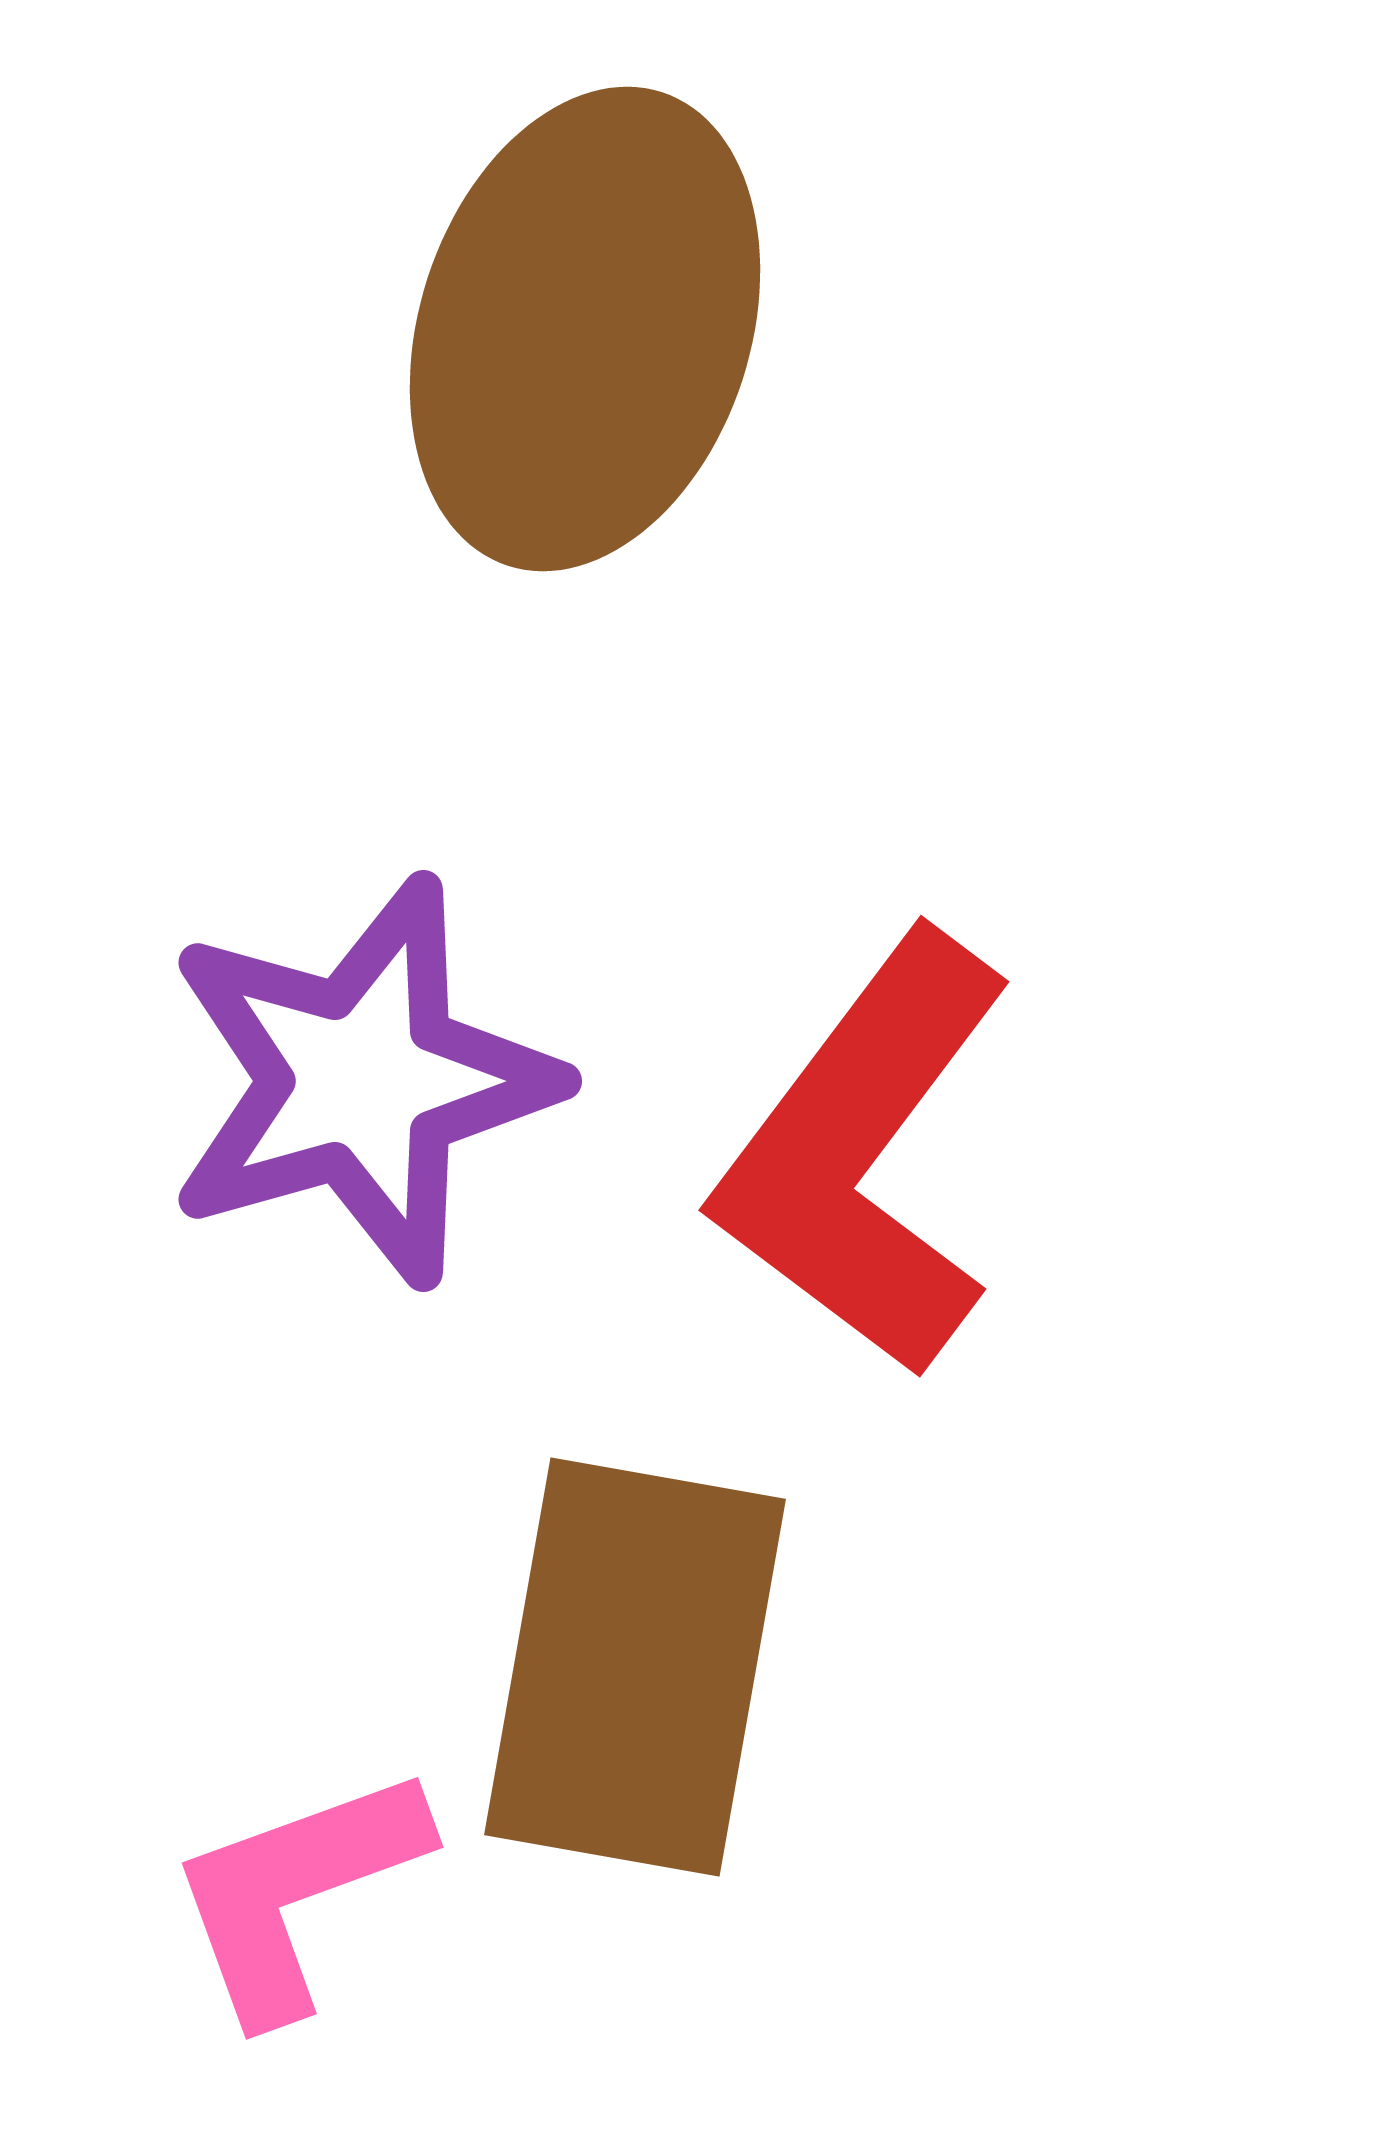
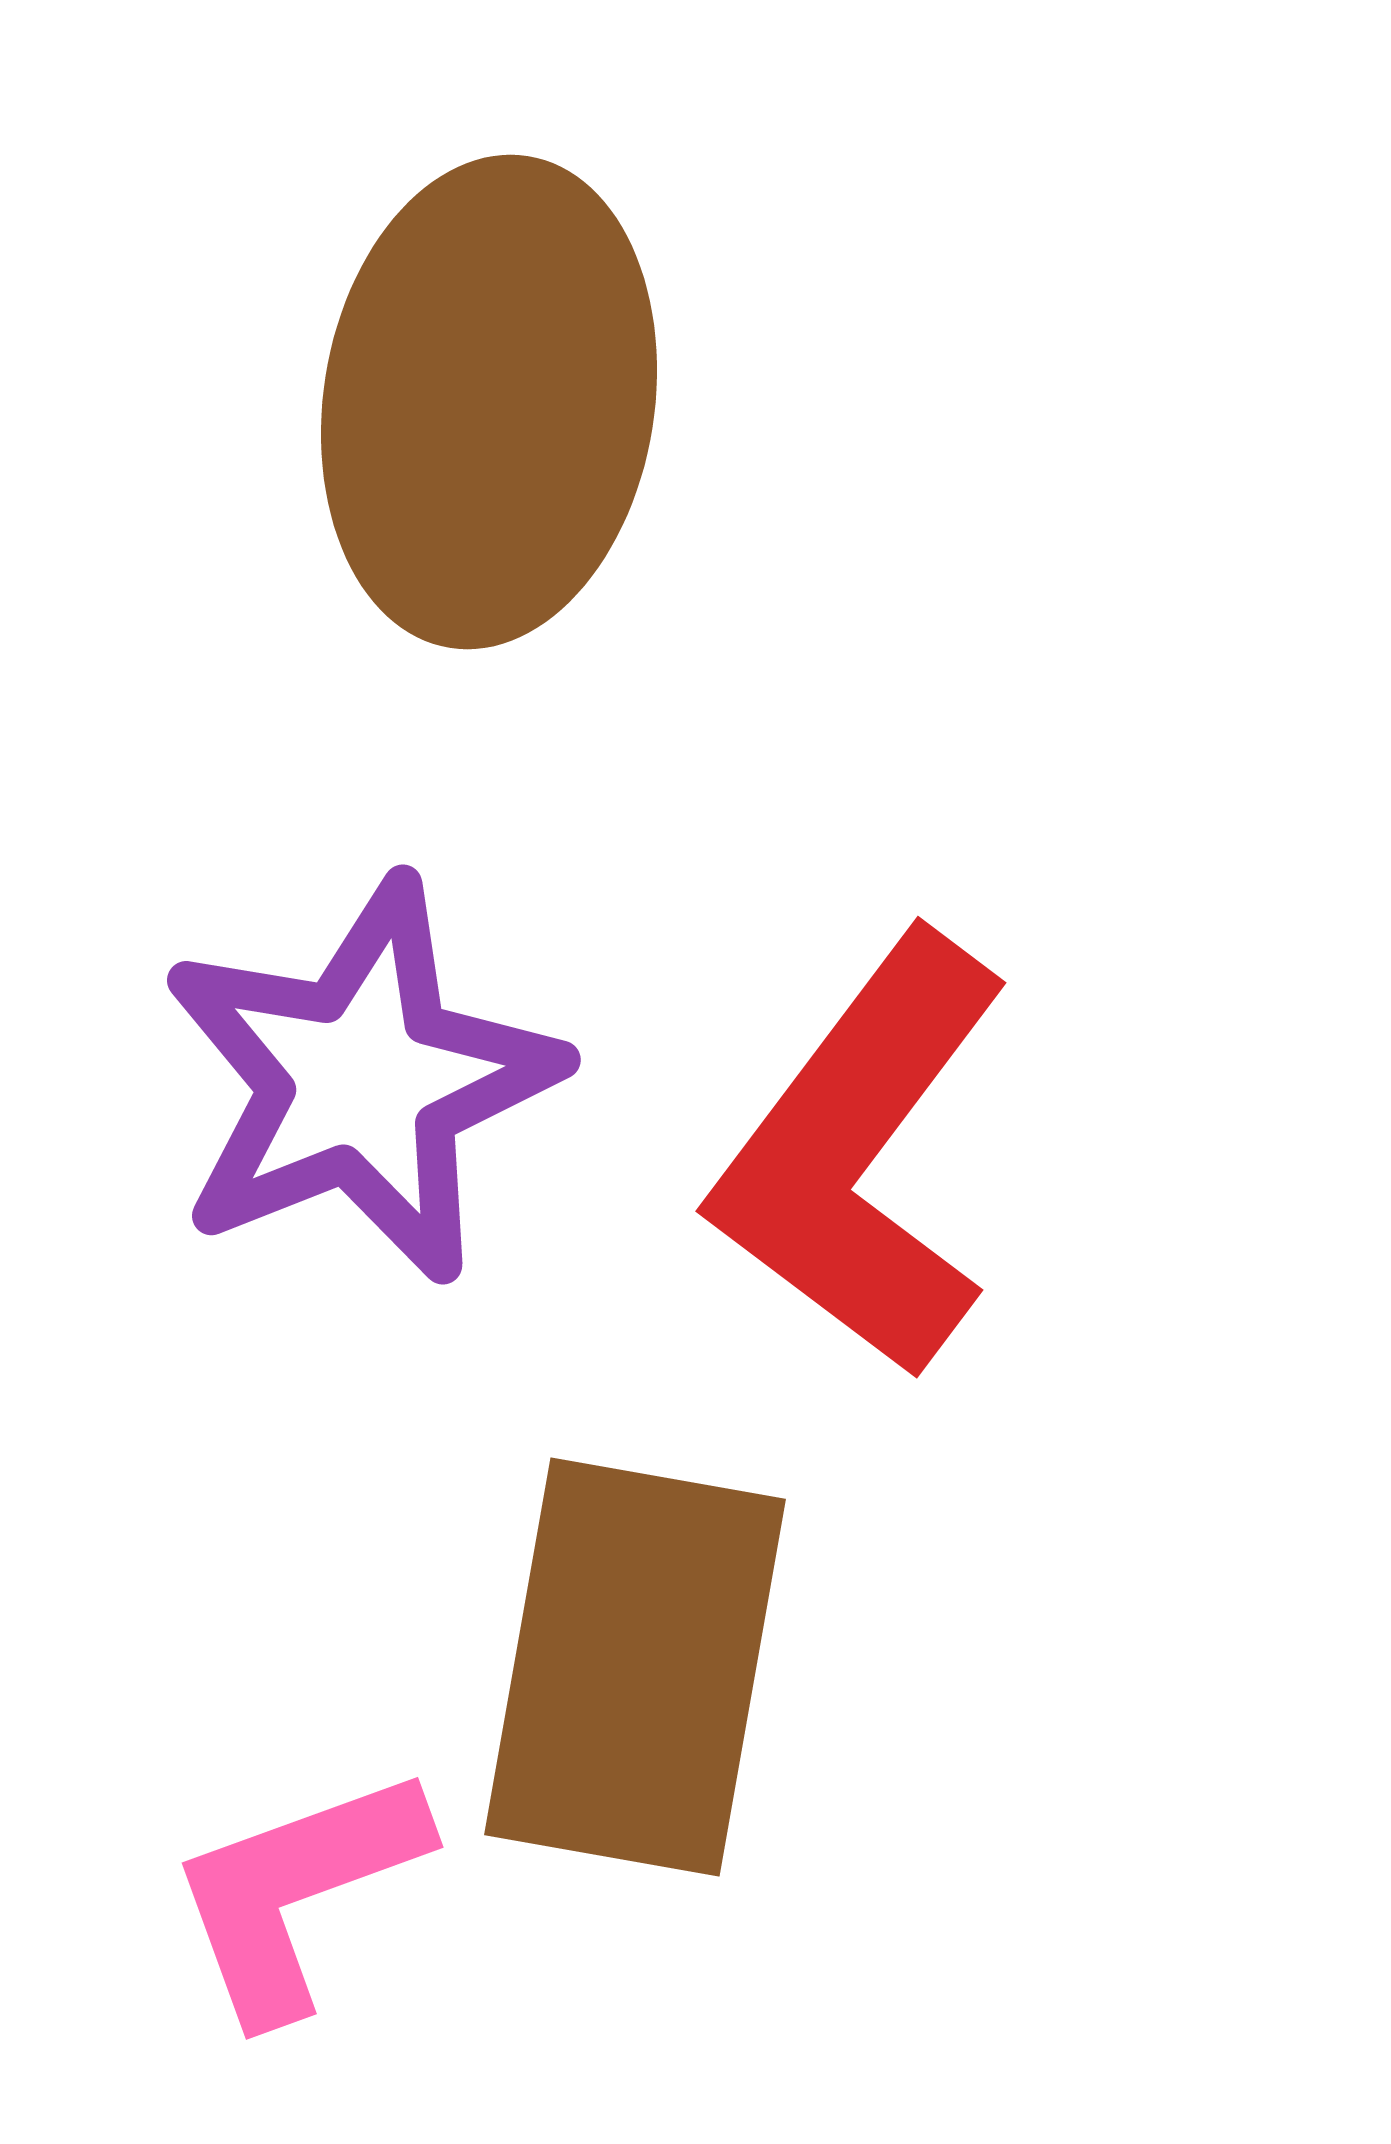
brown ellipse: moved 96 px left, 73 px down; rotated 9 degrees counterclockwise
purple star: rotated 6 degrees counterclockwise
red L-shape: moved 3 px left, 1 px down
